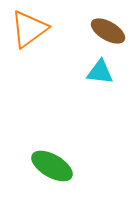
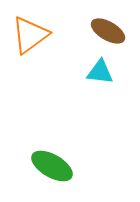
orange triangle: moved 1 px right, 6 px down
